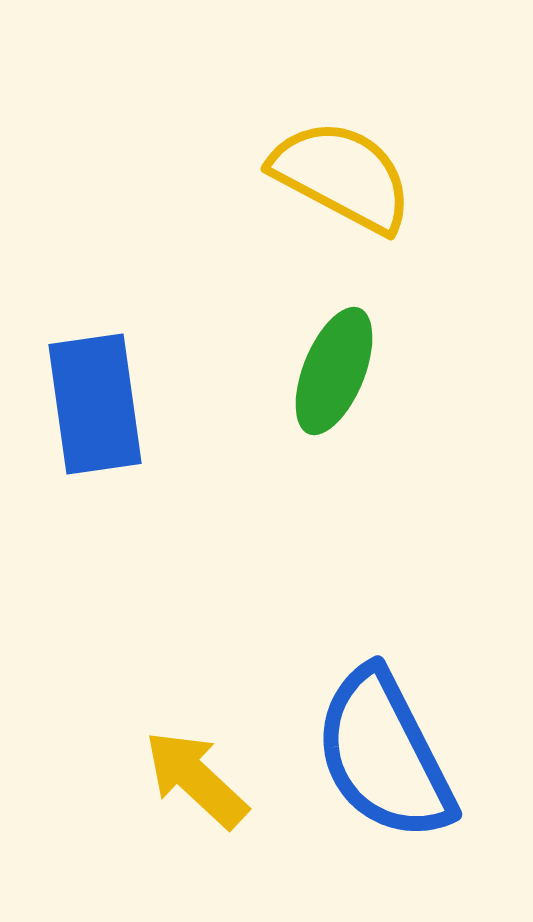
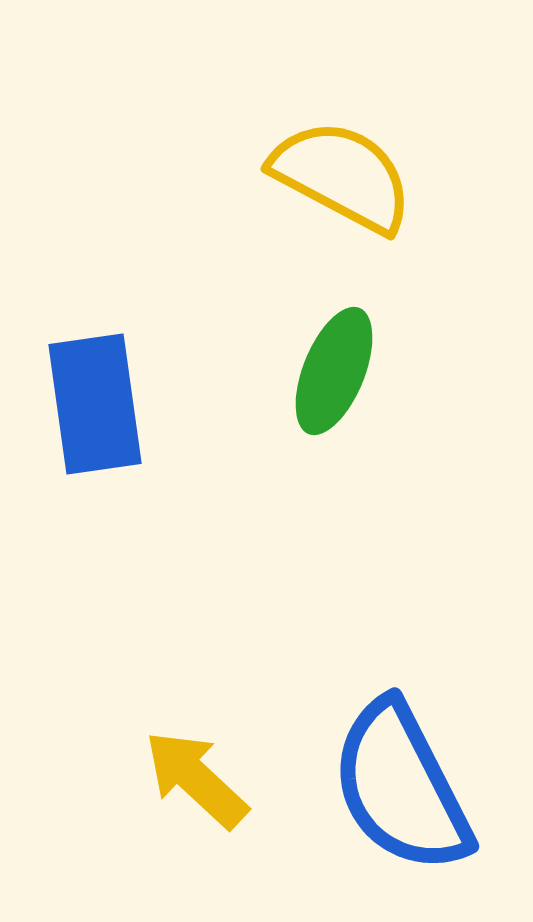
blue semicircle: moved 17 px right, 32 px down
